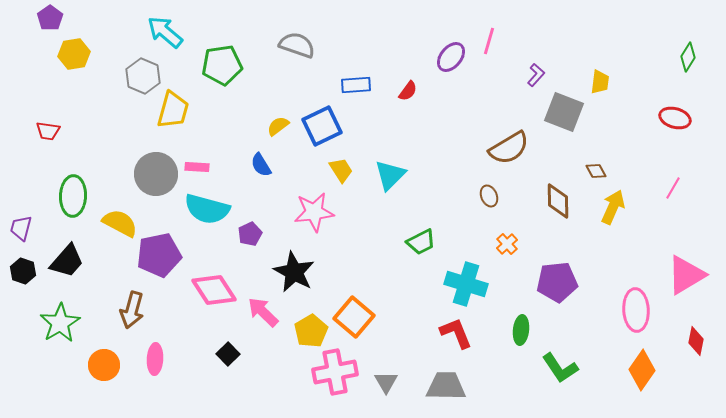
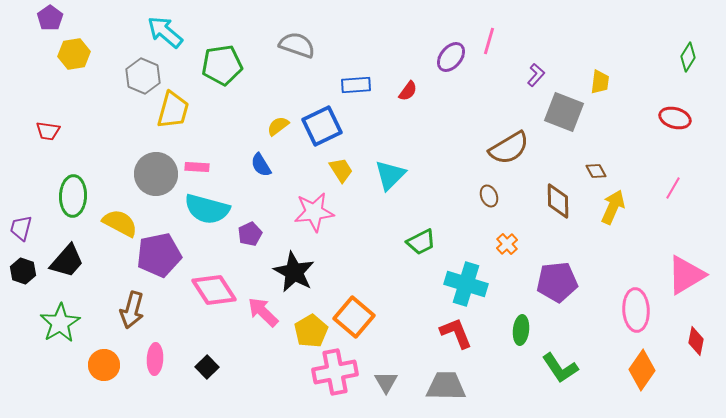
black square at (228, 354): moved 21 px left, 13 px down
